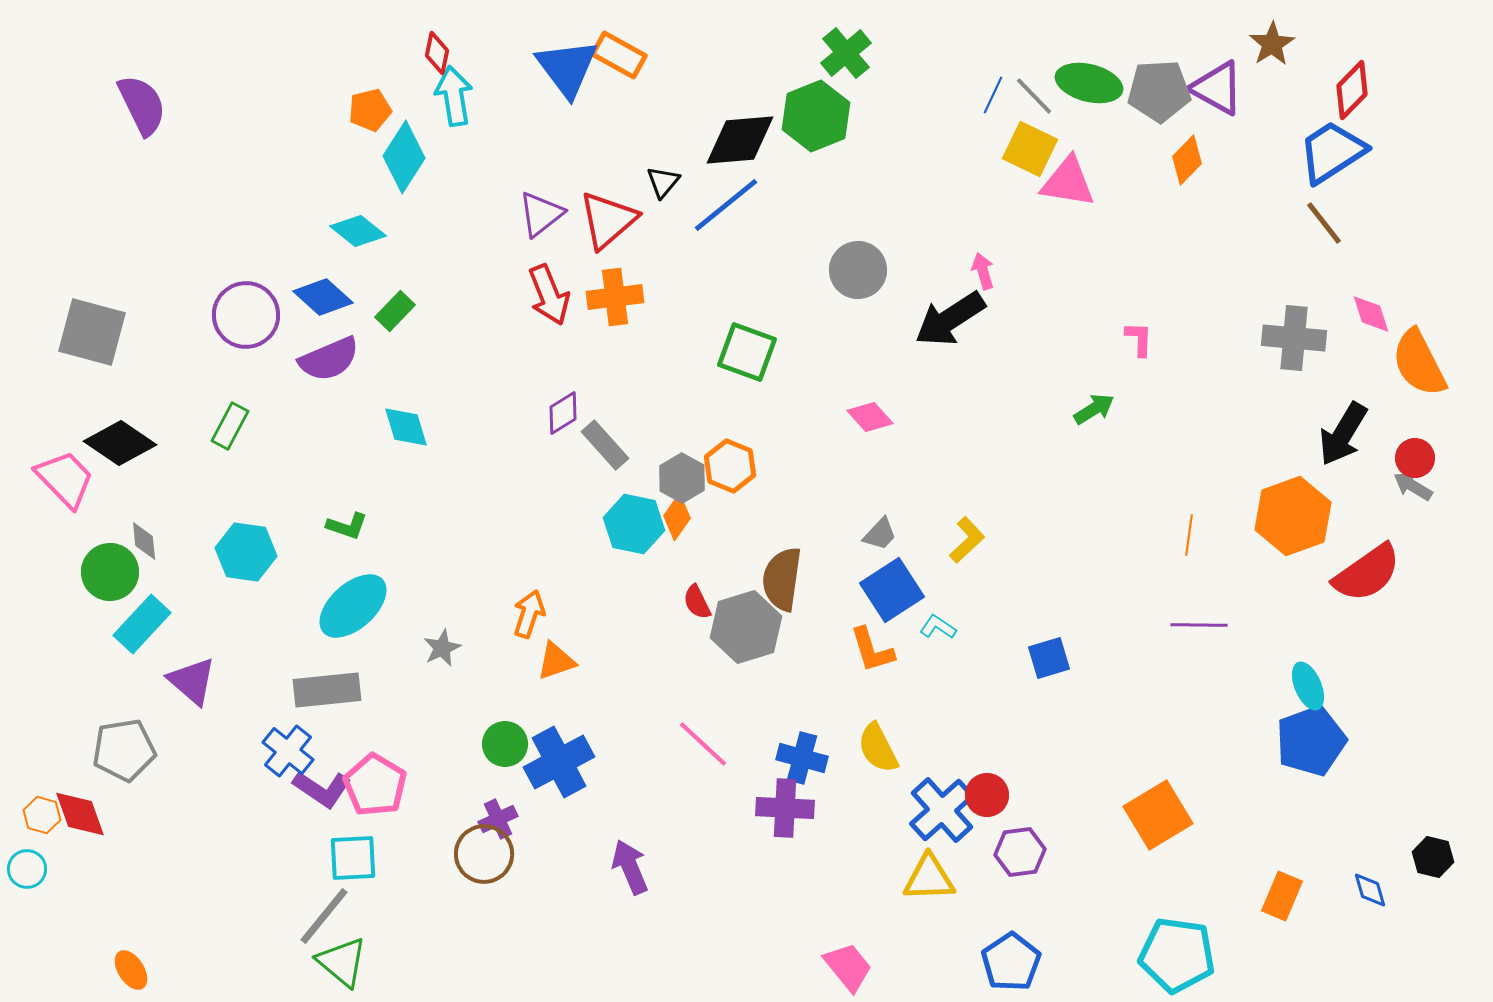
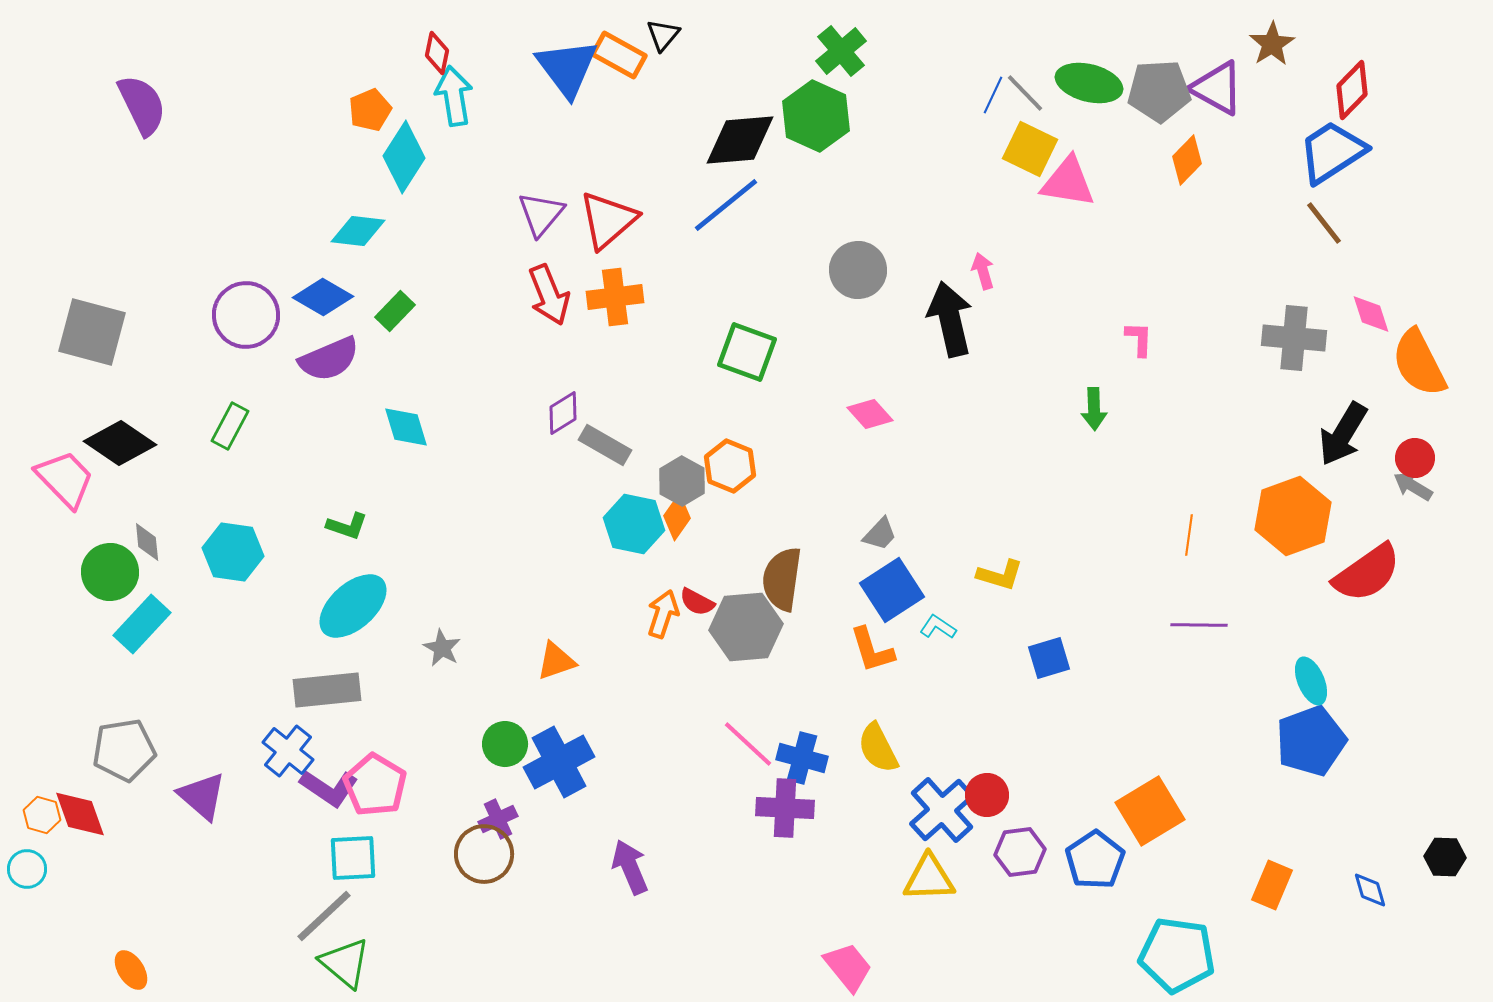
green cross at (846, 53): moved 5 px left, 2 px up
gray line at (1034, 96): moved 9 px left, 3 px up
orange pentagon at (370, 110): rotated 9 degrees counterclockwise
green hexagon at (816, 116): rotated 14 degrees counterclockwise
black triangle at (663, 182): moved 147 px up
purple triangle at (541, 214): rotated 12 degrees counterclockwise
cyan diamond at (358, 231): rotated 32 degrees counterclockwise
blue diamond at (323, 297): rotated 12 degrees counterclockwise
black arrow at (950, 319): rotated 110 degrees clockwise
green arrow at (1094, 409): rotated 120 degrees clockwise
pink diamond at (870, 417): moved 3 px up
gray rectangle at (605, 445): rotated 18 degrees counterclockwise
gray hexagon at (682, 478): moved 3 px down
yellow L-shape at (967, 540): moved 33 px right, 35 px down; rotated 60 degrees clockwise
gray diamond at (144, 541): moved 3 px right, 1 px down
cyan hexagon at (246, 552): moved 13 px left
red semicircle at (697, 602): rotated 36 degrees counterclockwise
orange arrow at (529, 614): moved 134 px right
gray hexagon at (746, 627): rotated 12 degrees clockwise
gray star at (442, 648): rotated 18 degrees counterclockwise
purple triangle at (192, 681): moved 10 px right, 115 px down
cyan ellipse at (1308, 686): moved 3 px right, 5 px up
pink line at (703, 744): moved 45 px right
purple L-shape at (322, 789): moved 7 px right, 1 px up
orange square at (1158, 815): moved 8 px left, 4 px up
black hexagon at (1433, 857): moved 12 px right; rotated 12 degrees counterclockwise
orange rectangle at (1282, 896): moved 10 px left, 11 px up
gray line at (324, 916): rotated 8 degrees clockwise
green triangle at (342, 962): moved 3 px right, 1 px down
blue pentagon at (1011, 962): moved 84 px right, 102 px up
